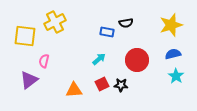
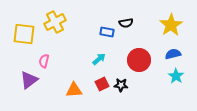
yellow star: rotated 15 degrees counterclockwise
yellow square: moved 1 px left, 2 px up
red circle: moved 2 px right
